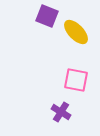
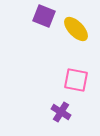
purple square: moved 3 px left
yellow ellipse: moved 3 px up
